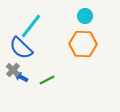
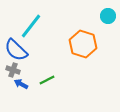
cyan circle: moved 23 px right
orange hexagon: rotated 16 degrees clockwise
blue semicircle: moved 5 px left, 2 px down
gray cross: rotated 24 degrees counterclockwise
blue arrow: moved 7 px down
